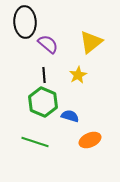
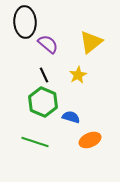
black line: rotated 21 degrees counterclockwise
blue semicircle: moved 1 px right, 1 px down
